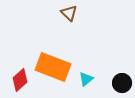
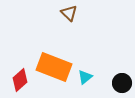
orange rectangle: moved 1 px right
cyan triangle: moved 1 px left, 2 px up
